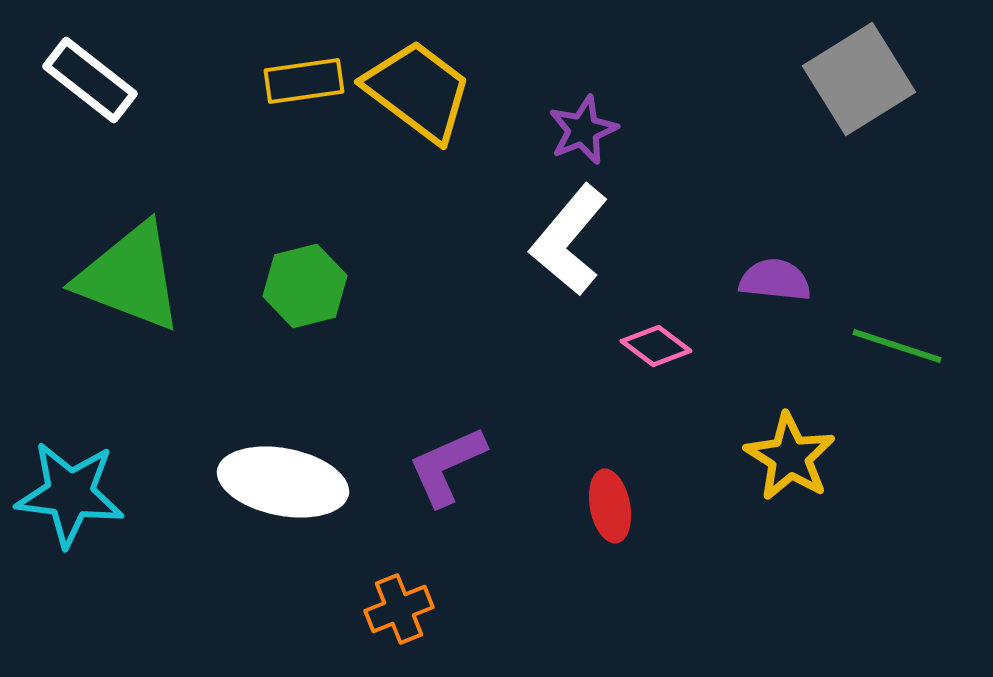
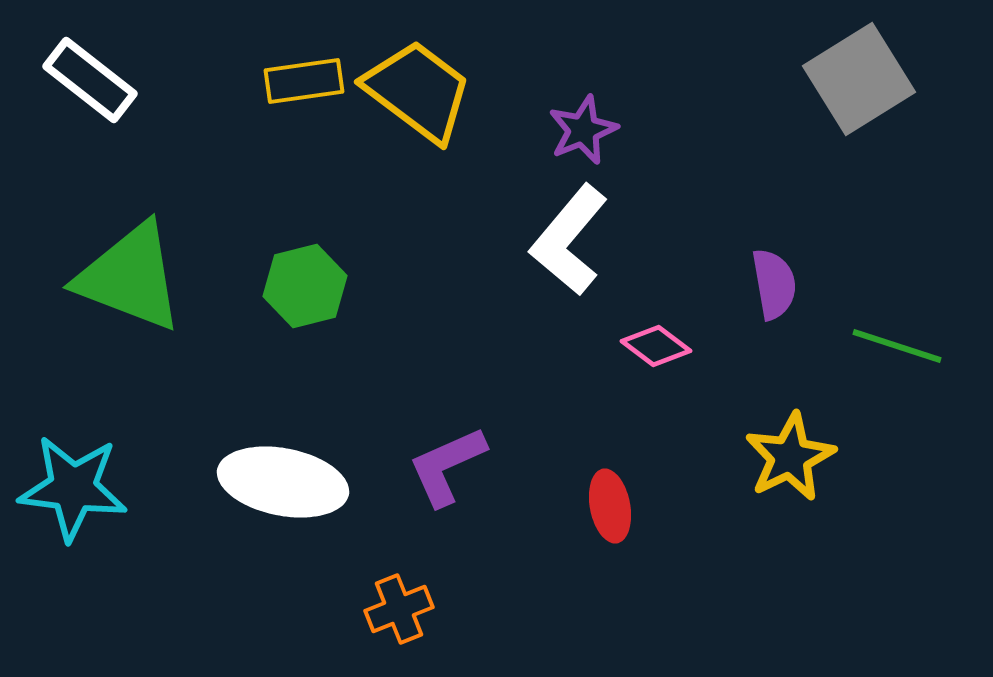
purple semicircle: moved 1 px left, 4 px down; rotated 74 degrees clockwise
yellow star: rotated 14 degrees clockwise
cyan star: moved 3 px right, 6 px up
